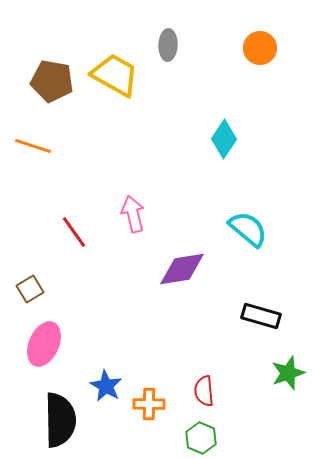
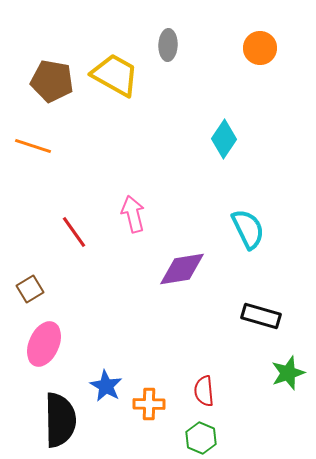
cyan semicircle: rotated 24 degrees clockwise
